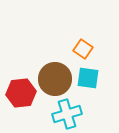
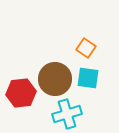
orange square: moved 3 px right, 1 px up
